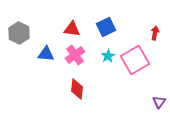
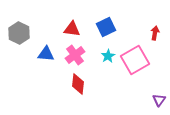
red diamond: moved 1 px right, 5 px up
purple triangle: moved 2 px up
